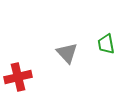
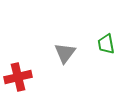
gray triangle: moved 2 px left; rotated 20 degrees clockwise
